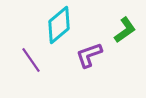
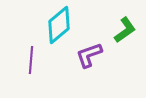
purple line: rotated 40 degrees clockwise
